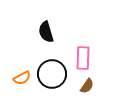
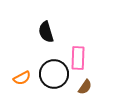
pink rectangle: moved 5 px left
black circle: moved 2 px right
brown semicircle: moved 2 px left, 1 px down
